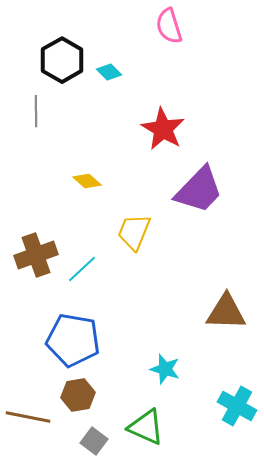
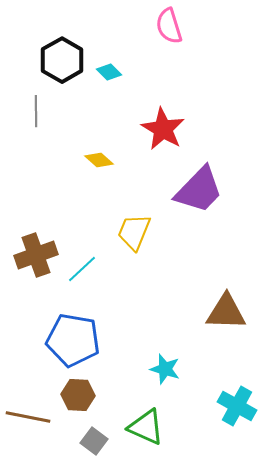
yellow diamond: moved 12 px right, 21 px up
brown hexagon: rotated 12 degrees clockwise
